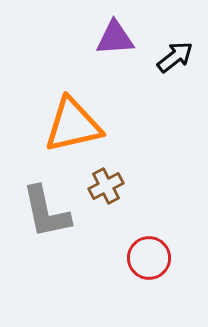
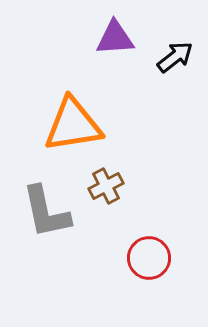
orange triangle: rotated 4 degrees clockwise
